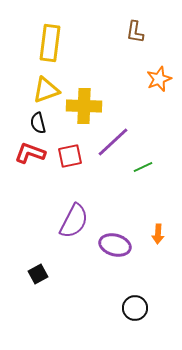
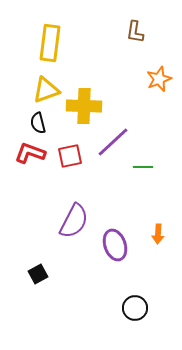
green line: rotated 24 degrees clockwise
purple ellipse: rotated 56 degrees clockwise
